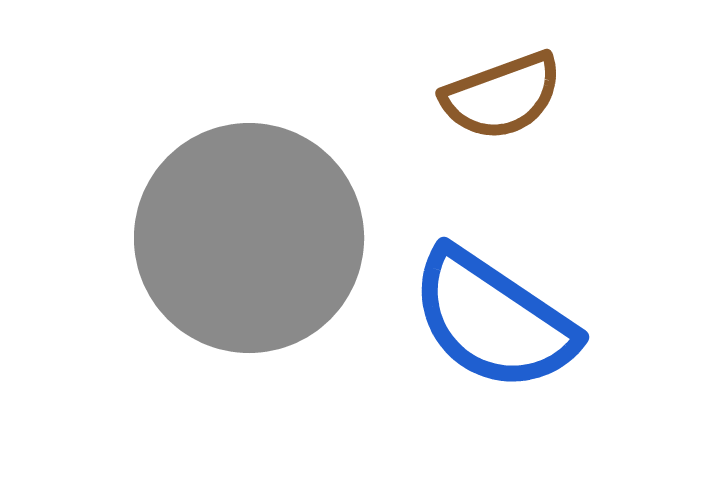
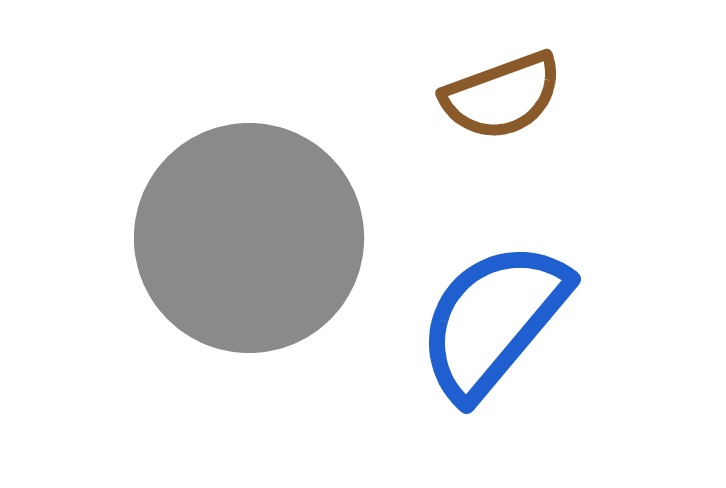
blue semicircle: rotated 96 degrees clockwise
